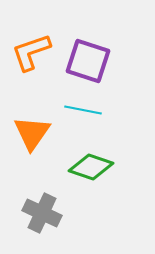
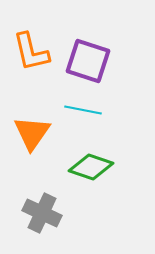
orange L-shape: rotated 84 degrees counterclockwise
